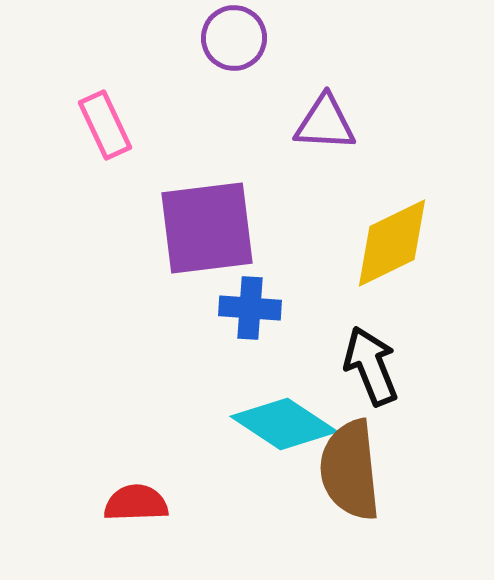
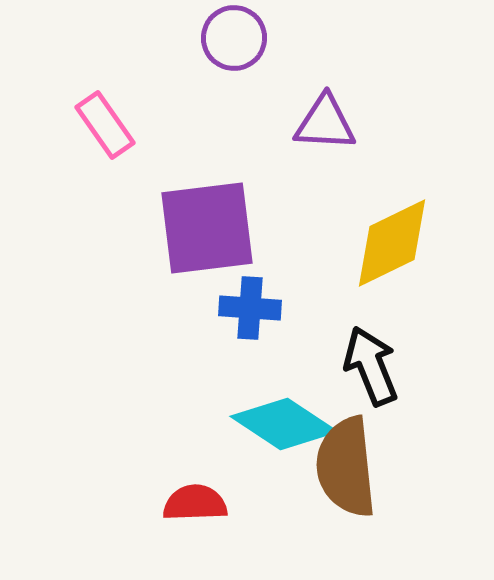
pink rectangle: rotated 10 degrees counterclockwise
brown semicircle: moved 4 px left, 3 px up
red semicircle: moved 59 px right
